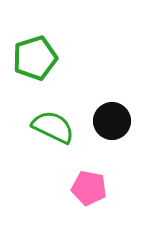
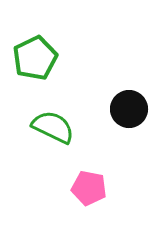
green pentagon: rotated 9 degrees counterclockwise
black circle: moved 17 px right, 12 px up
